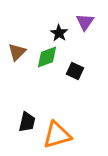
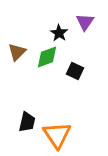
orange triangle: rotated 48 degrees counterclockwise
